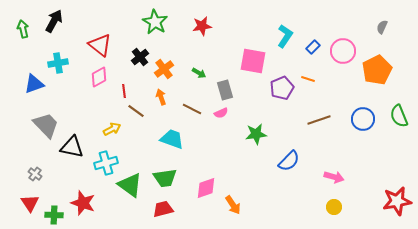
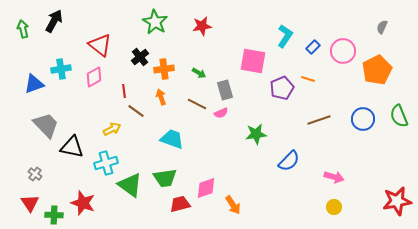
cyan cross at (58, 63): moved 3 px right, 6 px down
orange cross at (164, 69): rotated 30 degrees clockwise
pink diamond at (99, 77): moved 5 px left
brown line at (192, 109): moved 5 px right, 5 px up
red trapezoid at (163, 209): moved 17 px right, 5 px up
